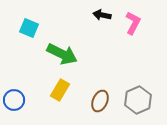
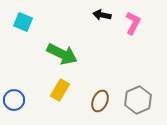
cyan square: moved 6 px left, 6 px up
